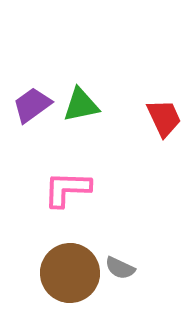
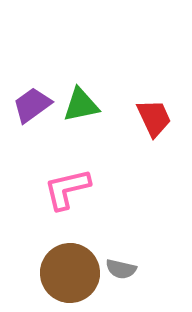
red trapezoid: moved 10 px left
pink L-shape: rotated 15 degrees counterclockwise
gray semicircle: moved 1 px right, 1 px down; rotated 12 degrees counterclockwise
